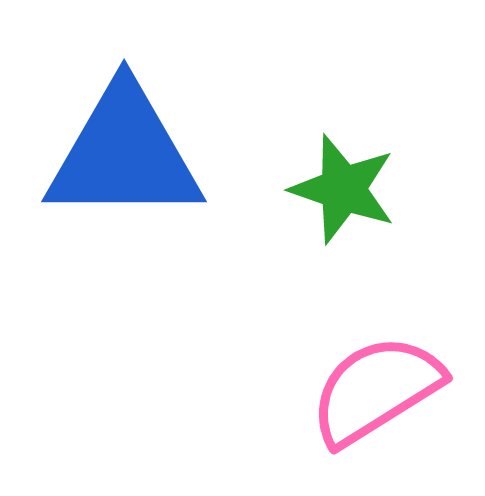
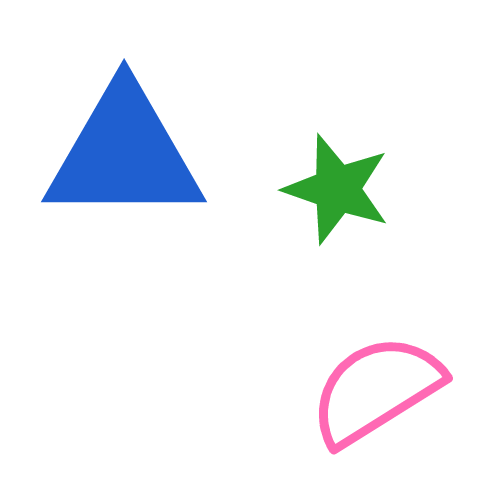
green star: moved 6 px left
